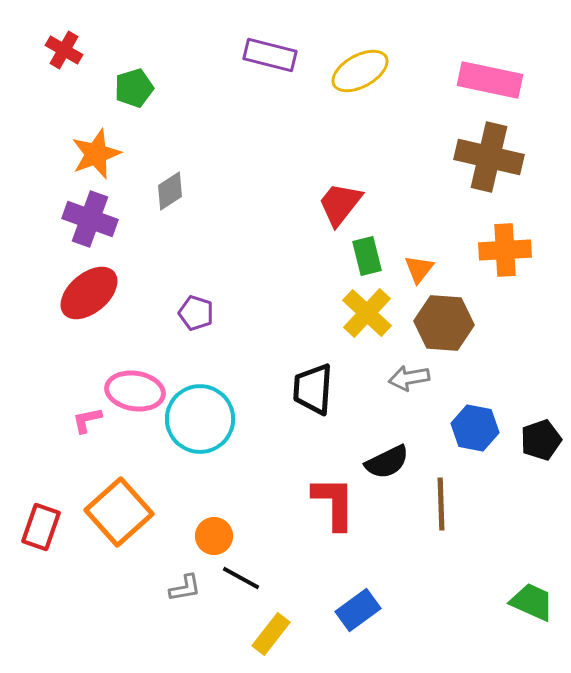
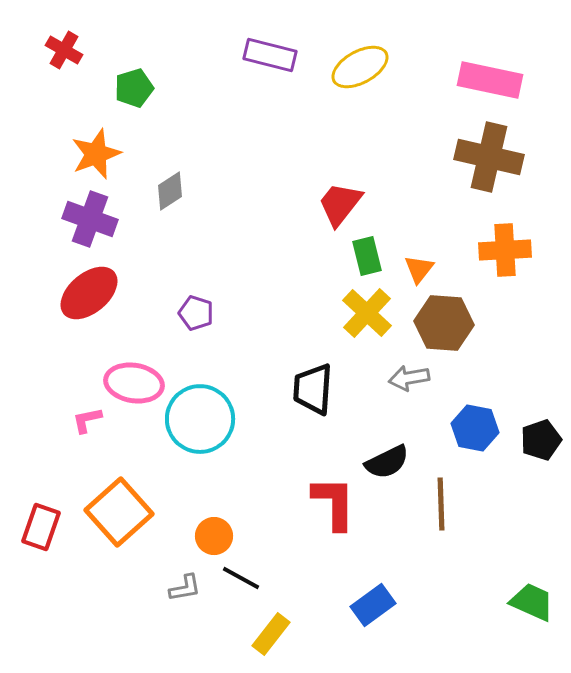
yellow ellipse: moved 4 px up
pink ellipse: moved 1 px left, 8 px up
blue rectangle: moved 15 px right, 5 px up
